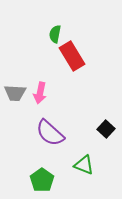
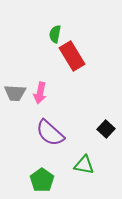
green triangle: rotated 10 degrees counterclockwise
